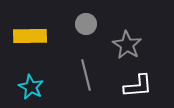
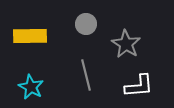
gray star: moved 1 px left, 1 px up
white L-shape: moved 1 px right
